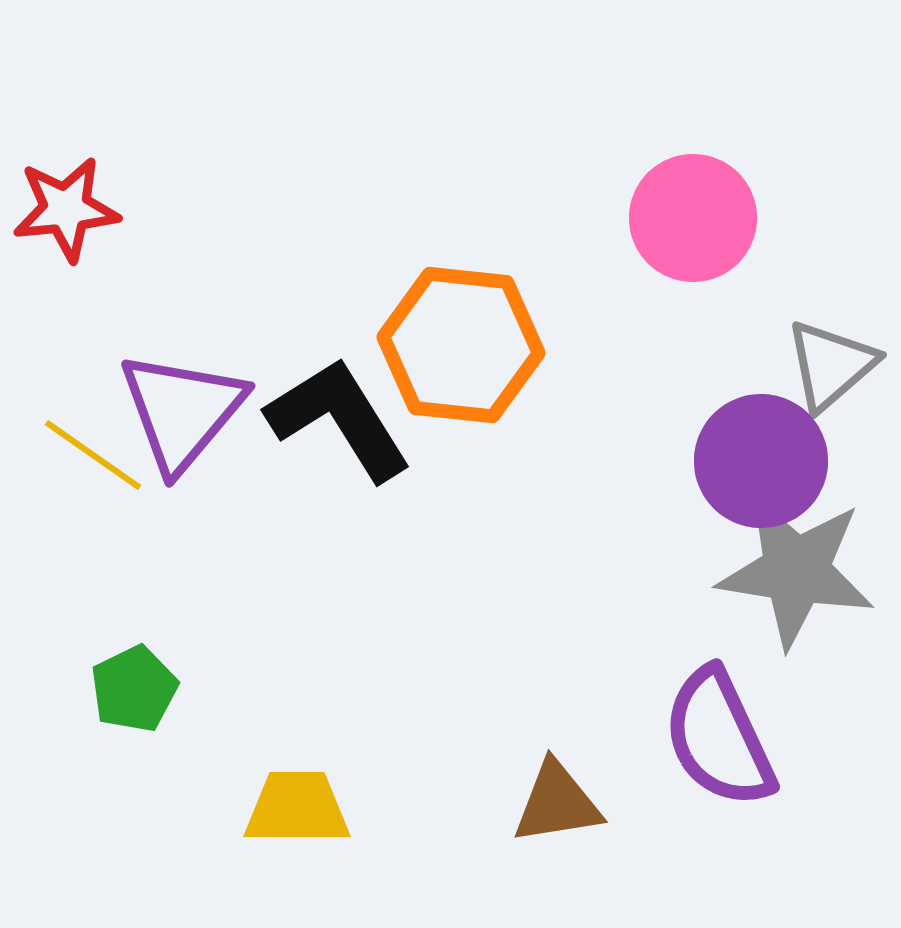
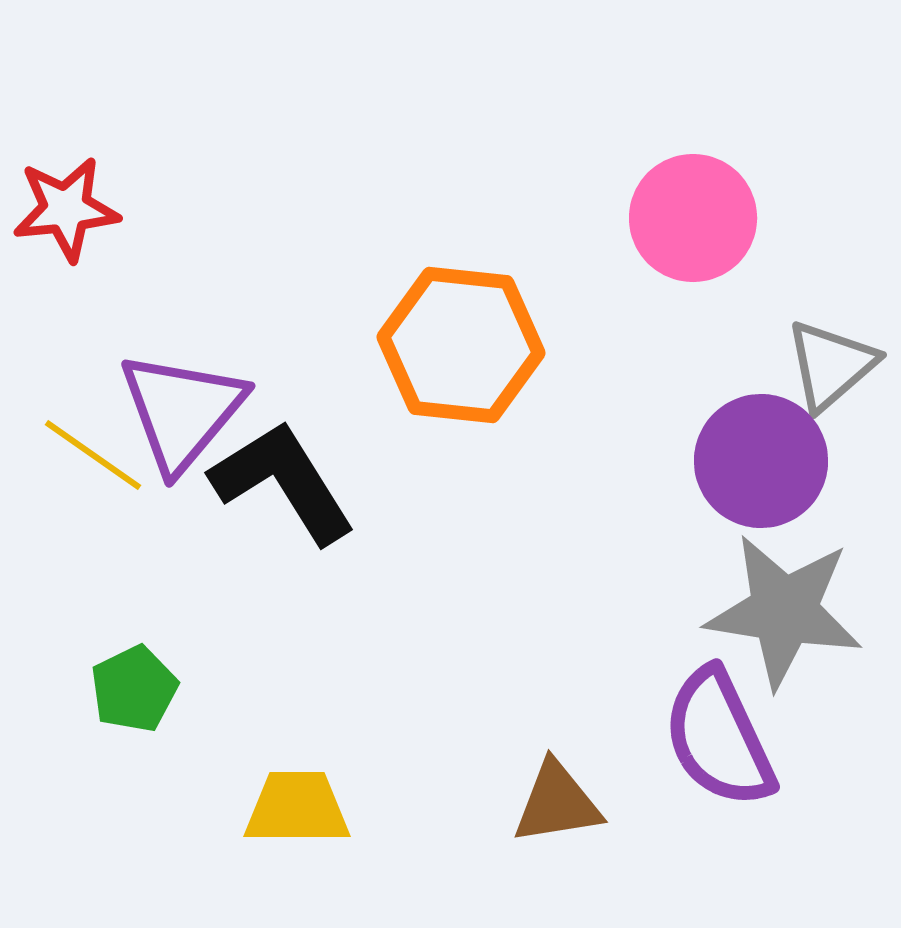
black L-shape: moved 56 px left, 63 px down
gray star: moved 12 px left, 40 px down
